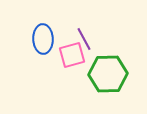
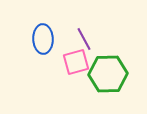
pink square: moved 4 px right, 7 px down
